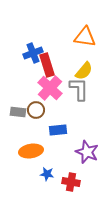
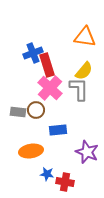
red cross: moved 6 px left
